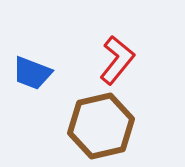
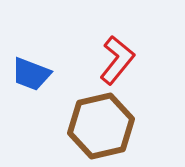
blue trapezoid: moved 1 px left, 1 px down
